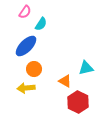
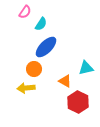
blue ellipse: moved 20 px right, 1 px down
